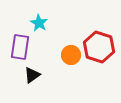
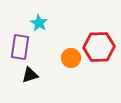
red hexagon: rotated 20 degrees counterclockwise
orange circle: moved 3 px down
black triangle: moved 2 px left; rotated 18 degrees clockwise
